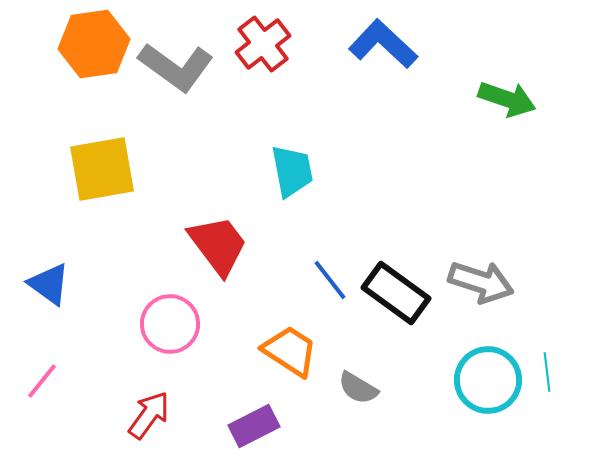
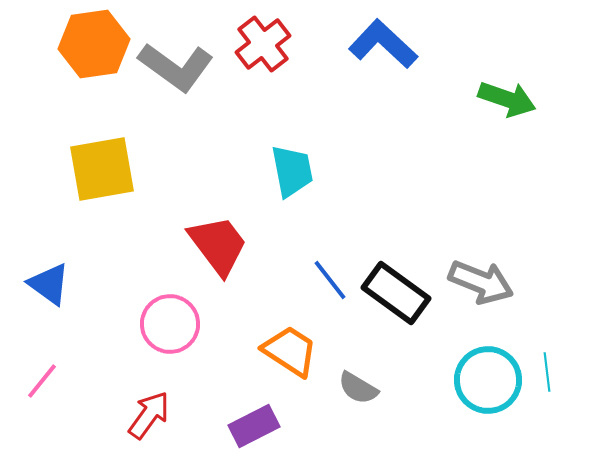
gray arrow: rotated 4 degrees clockwise
